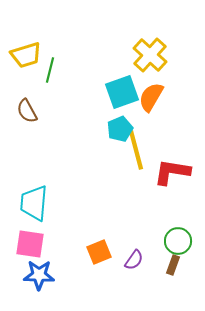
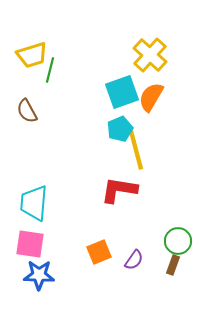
yellow trapezoid: moved 6 px right
red L-shape: moved 53 px left, 18 px down
